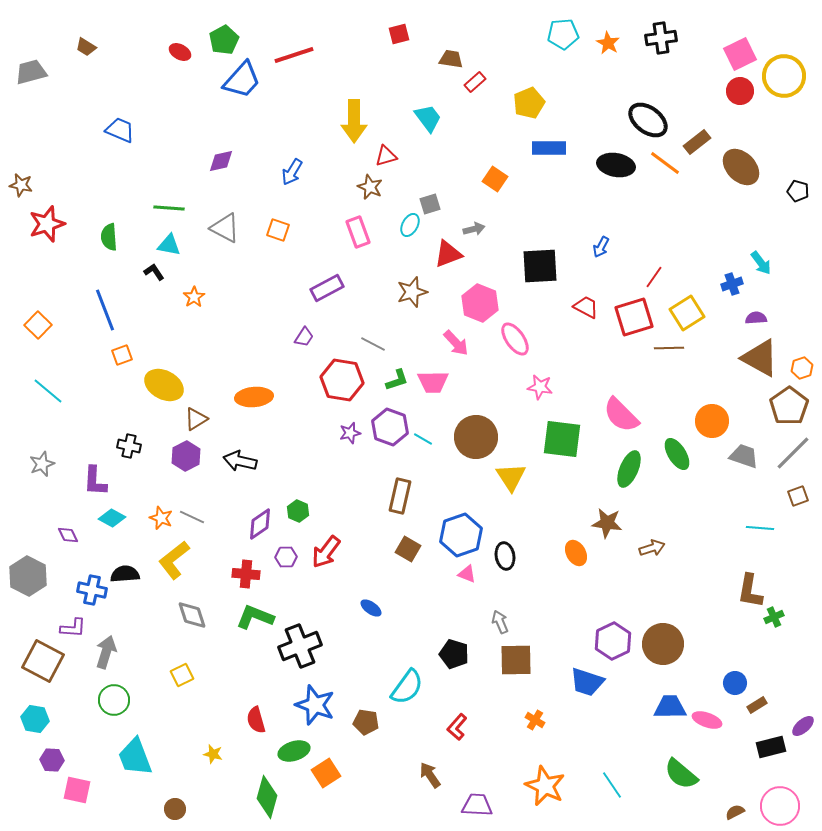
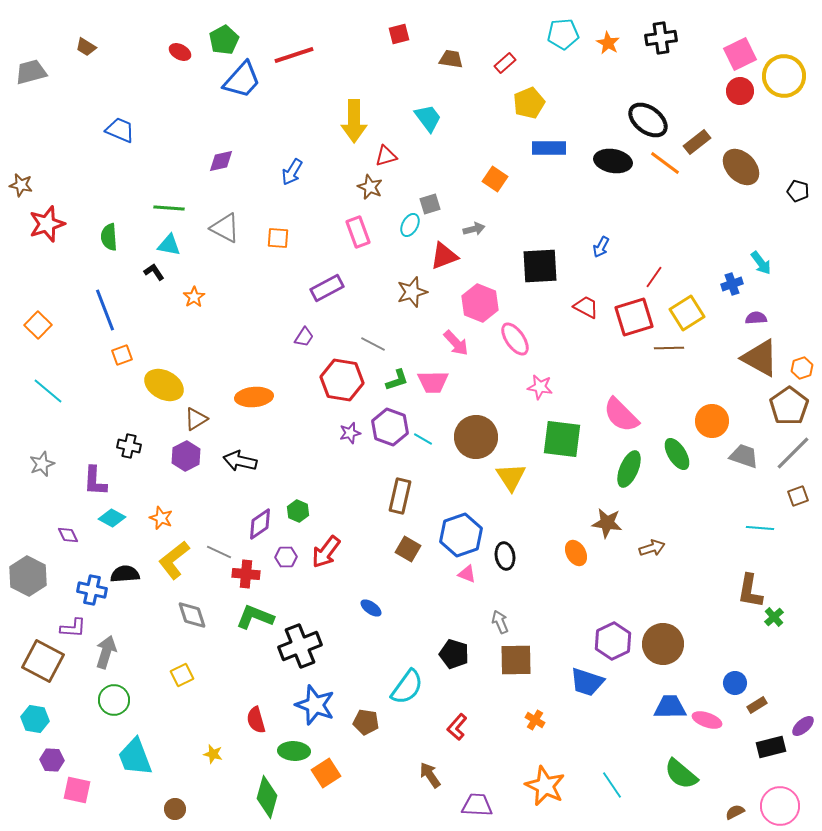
red rectangle at (475, 82): moved 30 px right, 19 px up
black ellipse at (616, 165): moved 3 px left, 4 px up
orange square at (278, 230): moved 8 px down; rotated 15 degrees counterclockwise
red triangle at (448, 254): moved 4 px left, 2 px down
gray line at (192, 517): moved 27 px right, 35 px down
green cross at (774, 617): rotated 18 degrees counterclockwise
green ellipse at (294, 751): rotated 20 degrees clockwise
